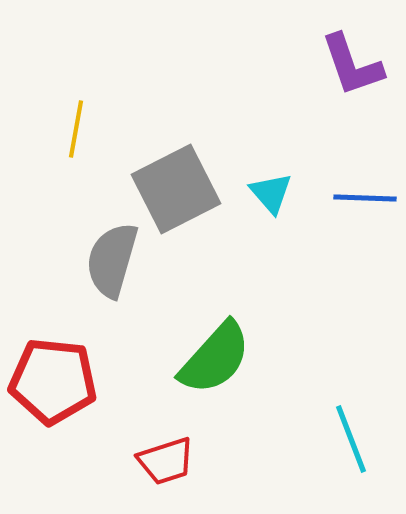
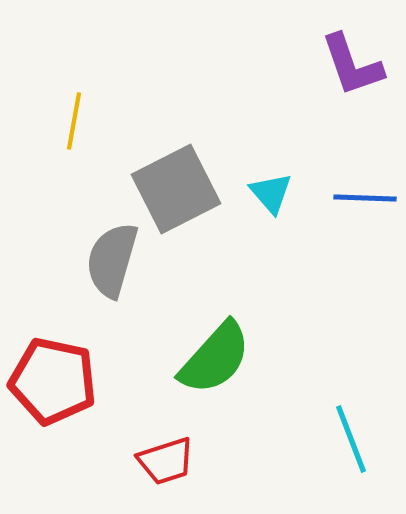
yellow line: moved 2 px left, 8 px up
red pentagon: rotated 6 degrees clockwise
